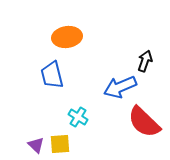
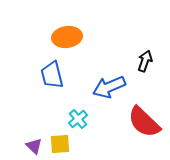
blue arrow: moved 11 px left
cyan cross: moved 2 px down; rotated 18 degrees clockwise
purple triangle: moved 2 px left, 1 px down
